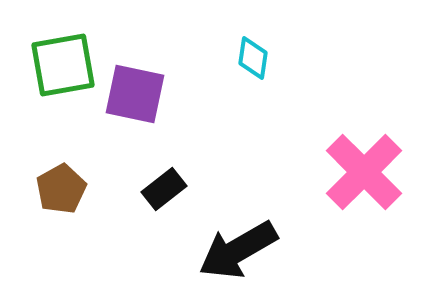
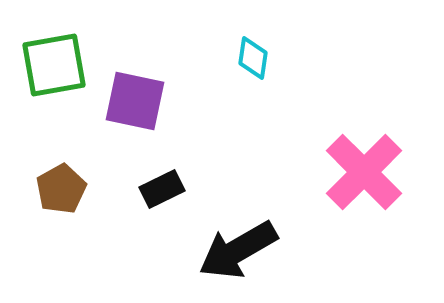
green square: moved 9 px left
purple square: moved 7 px down
black rectangle: moved 2 px left; rotated 12 degrees clockwise
